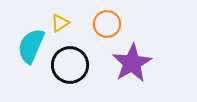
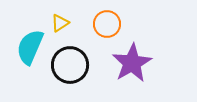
cyan semicircle: moved 1 px left, 1 px down
